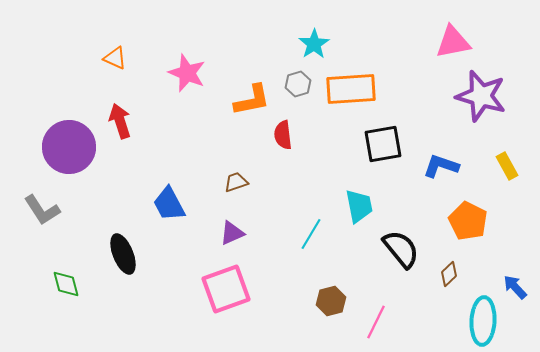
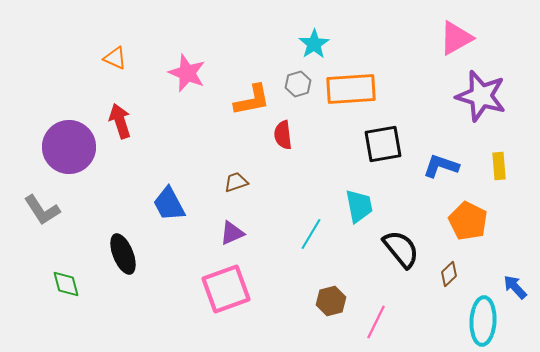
pink triangle: moved 3 px right, 4 px up; rotated 18 degrees counterclockwise
yellow rectangle: moved 8 px left; rotated 24 degrees clockwise
